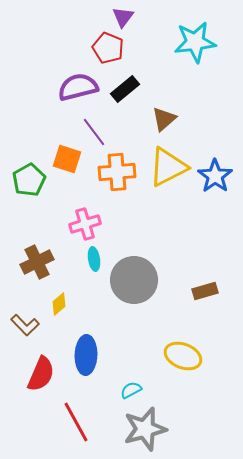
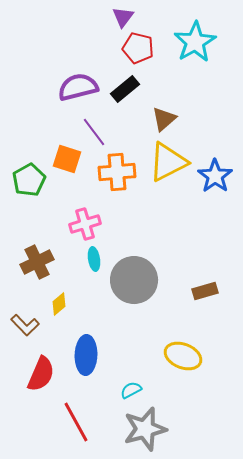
cyan star: rotated 24 degrees counterclockwise
red pentagon: moved 30 px right; rotated 8 degrees counterclockwise
yellow triangle: moved 5 px up
